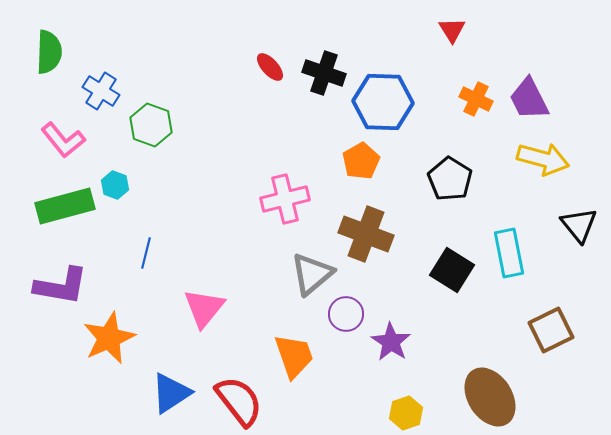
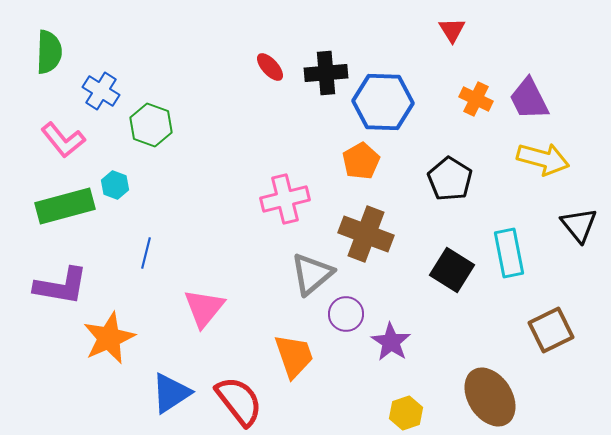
black cross: moved 2 px right; rotated 24 degrees counterclockwise
